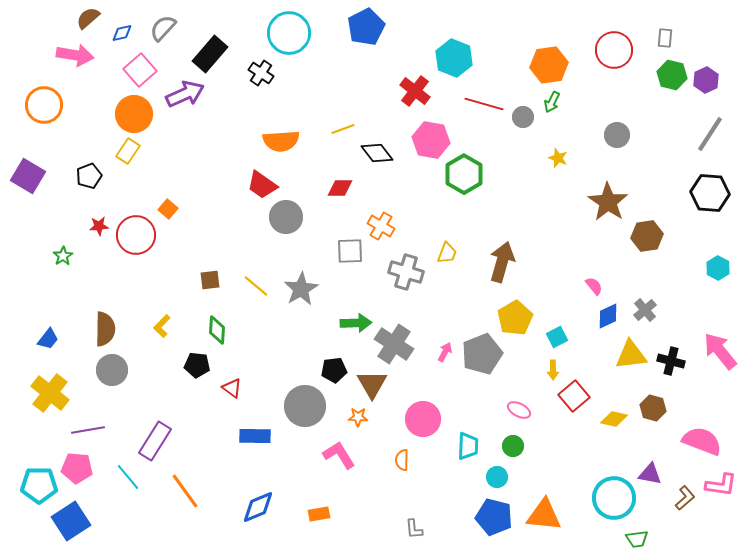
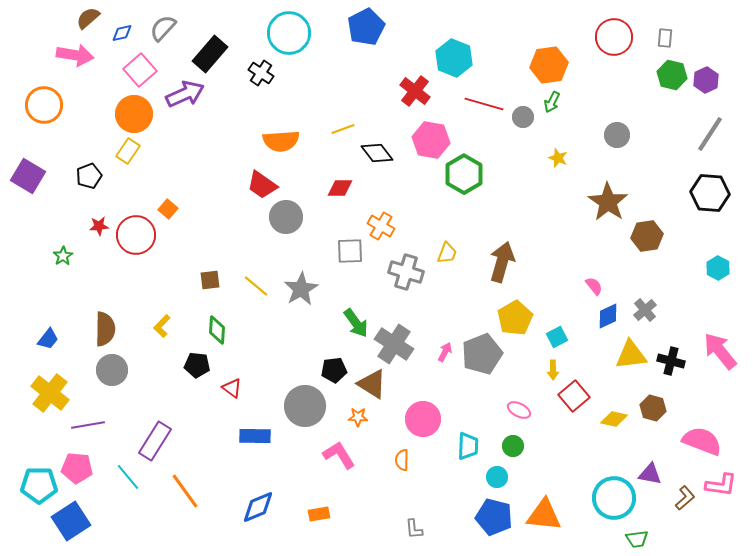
red circle at (614, 50): moved 13 px up
green arrow at (356, 323): rotated 56 degrees clockwise
brown triangle at (372, 384): rotated 28 degrees counterclockwise
purple line at (88, 430): moved 5 px up
